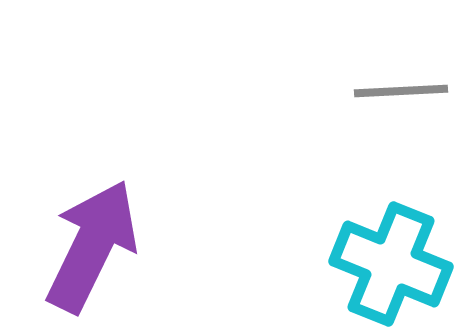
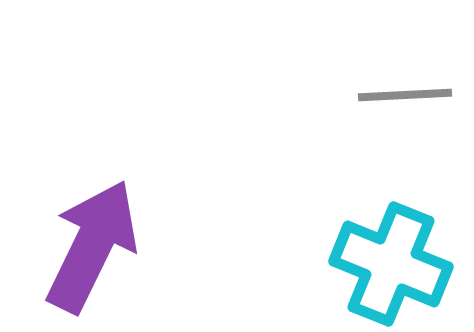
gray line: moved 4 px right, 4 px down
